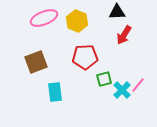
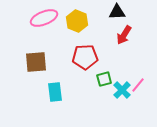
brown square: rotated 15 degrees clockwise
